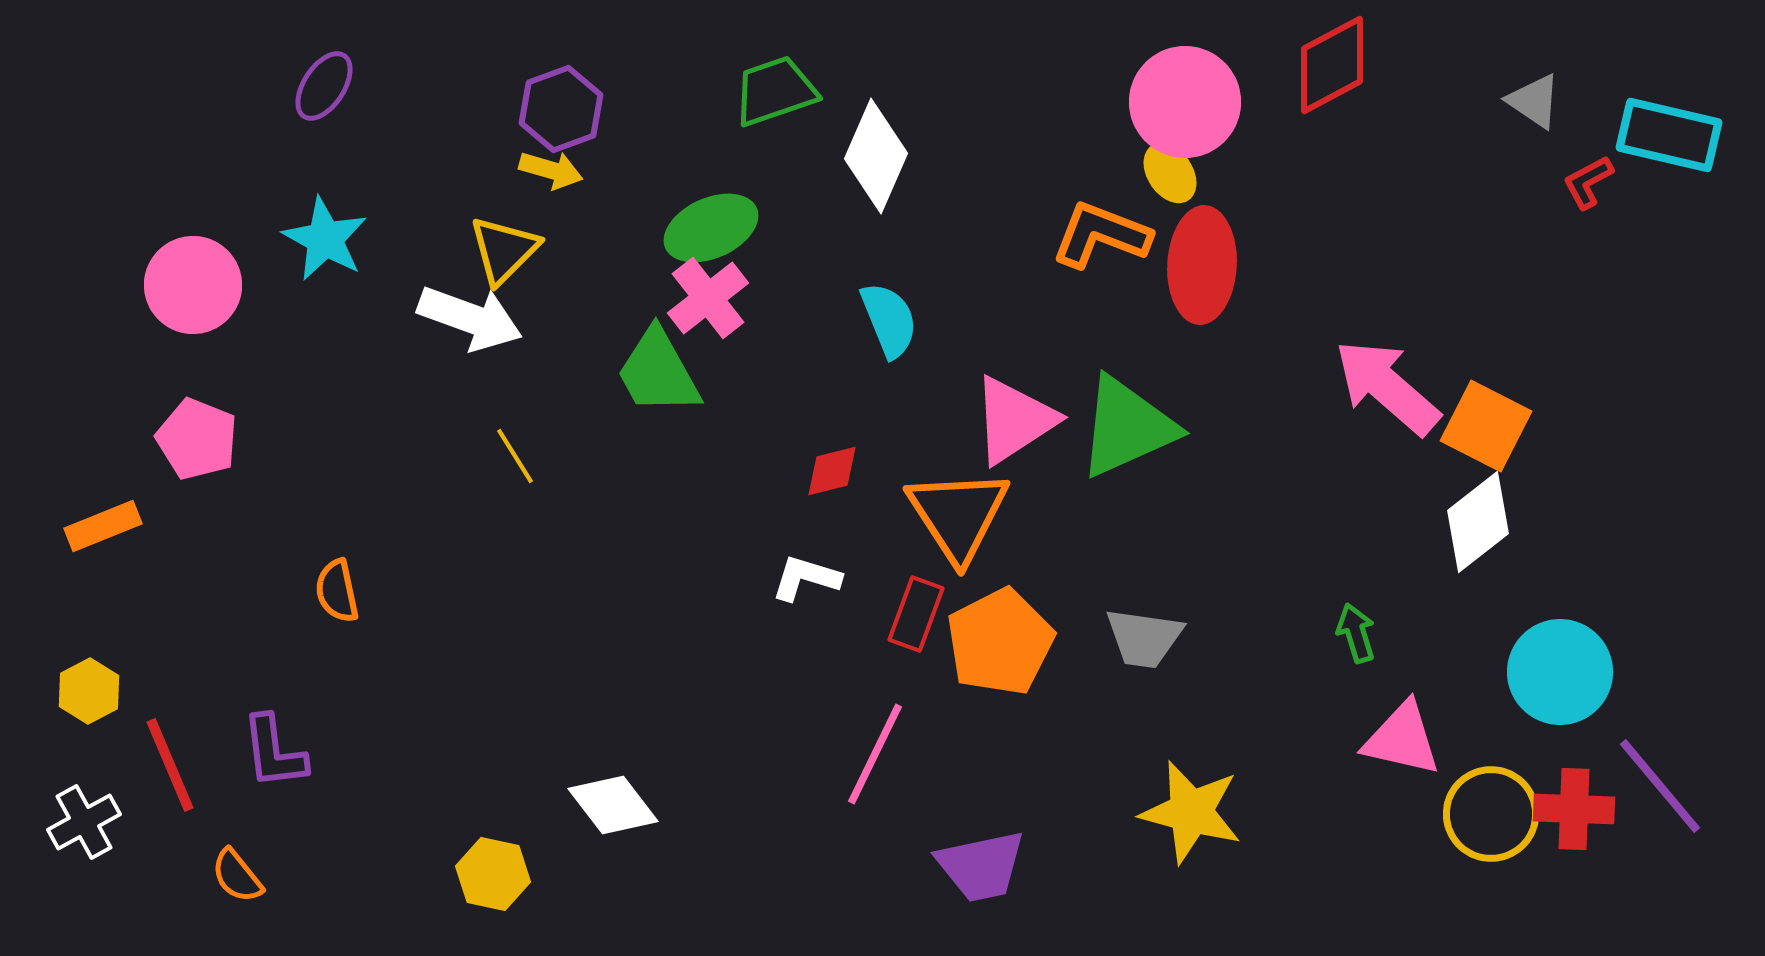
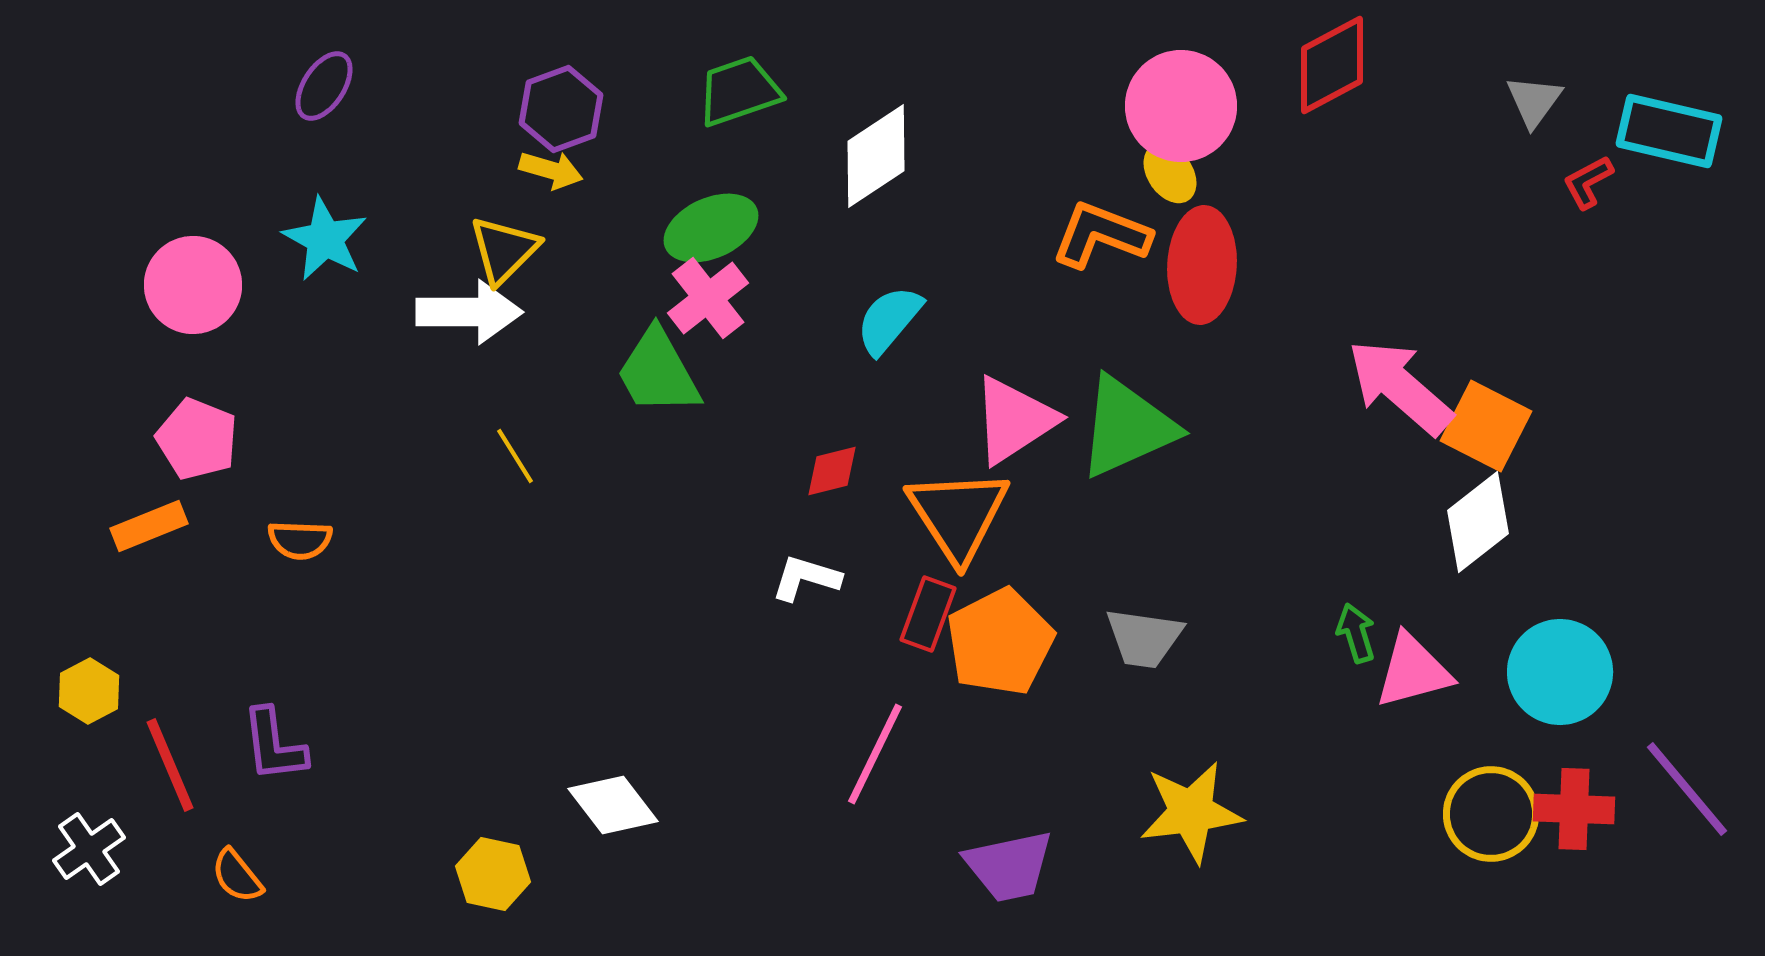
green trapezoid at (775, 91): moved 36 px left
gray triangle at (1534, 101): rotated 32 degrees clockwise
pink circle at (1185, 102): moved 4 px left, 4 px down
cyan rectangle at (1669, 135): moved 4 px up
white diamond at (876, 156): rotated 33 degrees clockwise
white arrow at (470, 318): moved 1 px left, 6 px up; rotated 20 degrees counterclockwise
cyan semicircle at (889, 320): rotated 118 degrees counterclockwise
pink arrow at (1387, 387): moved 13 px right
orange rectangle at (103, 526): moved 46 px right
orange semicircle at (337, 591): moved 37 px left, 51 px up; rotated 76 degrees counterclockwise
red rectangle at (916, 614): moved 12 px right
pink triangle at (1402, 739): moved 11 px right, 68 px up; rotated 28 degrees counterclockwise
purple L-shape at (274, 752): moved 7 px up
purple line at (1660, 786): moved 27 px right, 3 px down
yellow star at (1191, 812): rotated 22 degrees counterclockwise
white cross at (84, 822): moved 5 px right, 27 px down; rotated 6 degrees counterclockwise
purple trapezoid at (981, 866): moved 28 px right
